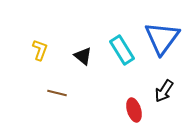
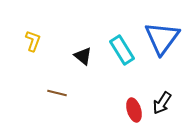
yellow L-shape: moved 7 px left, 9 px up
black arrow: moved 2 px left, 12 px down
